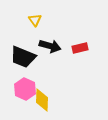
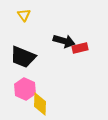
yellow triangle: moved 11 px left, 5 px up
black arrow: moved 14 px right, 5 px up
yellow diamond: moved 2 px left, 4 px down
